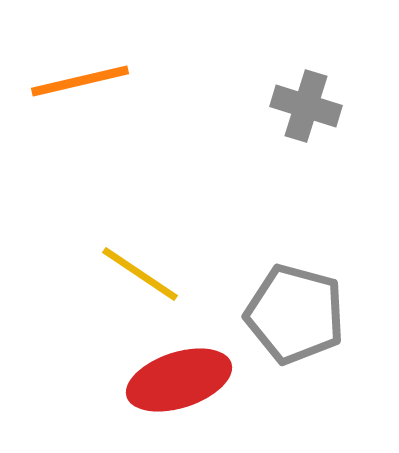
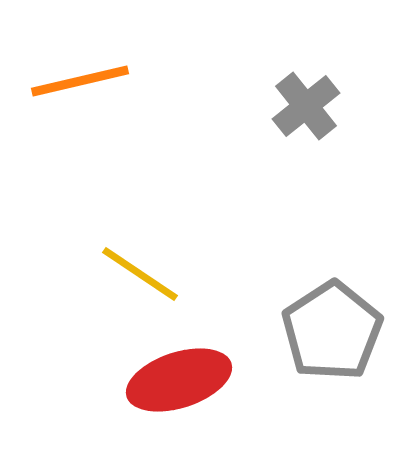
gray cross: rotated 34 degrees clockwise
gray pentagon: moved 37 px right, 17 px down; rotated 24 degrees clockwise
